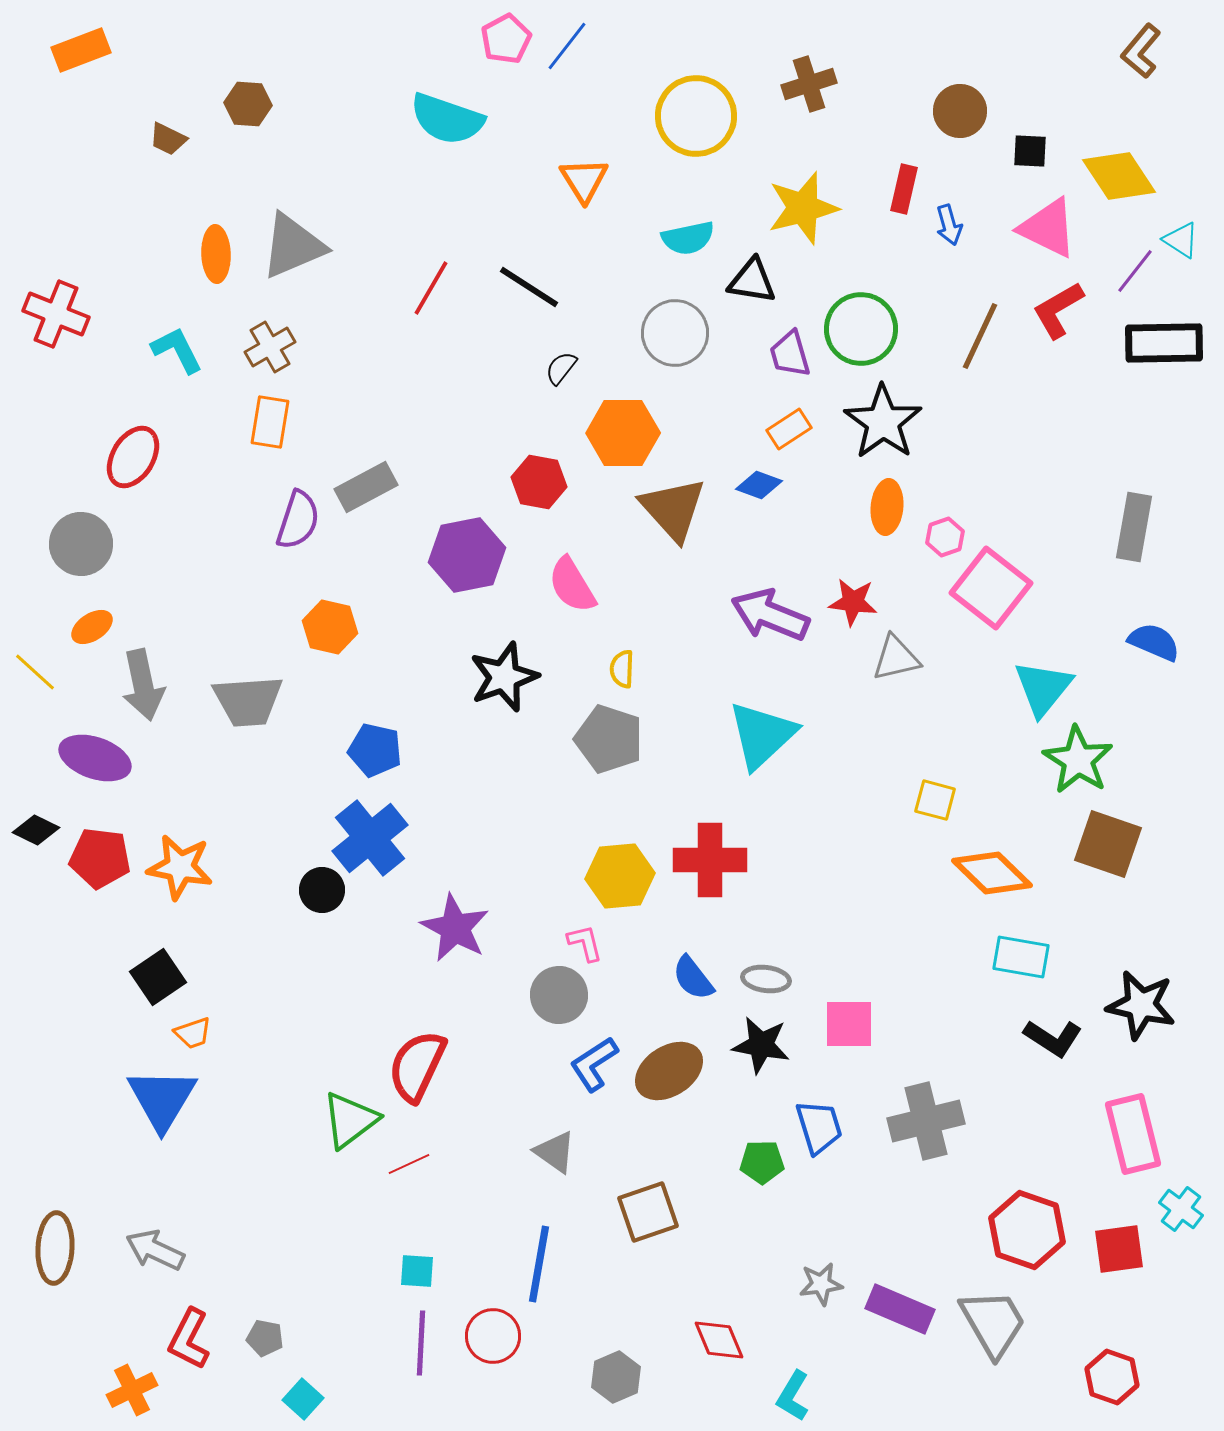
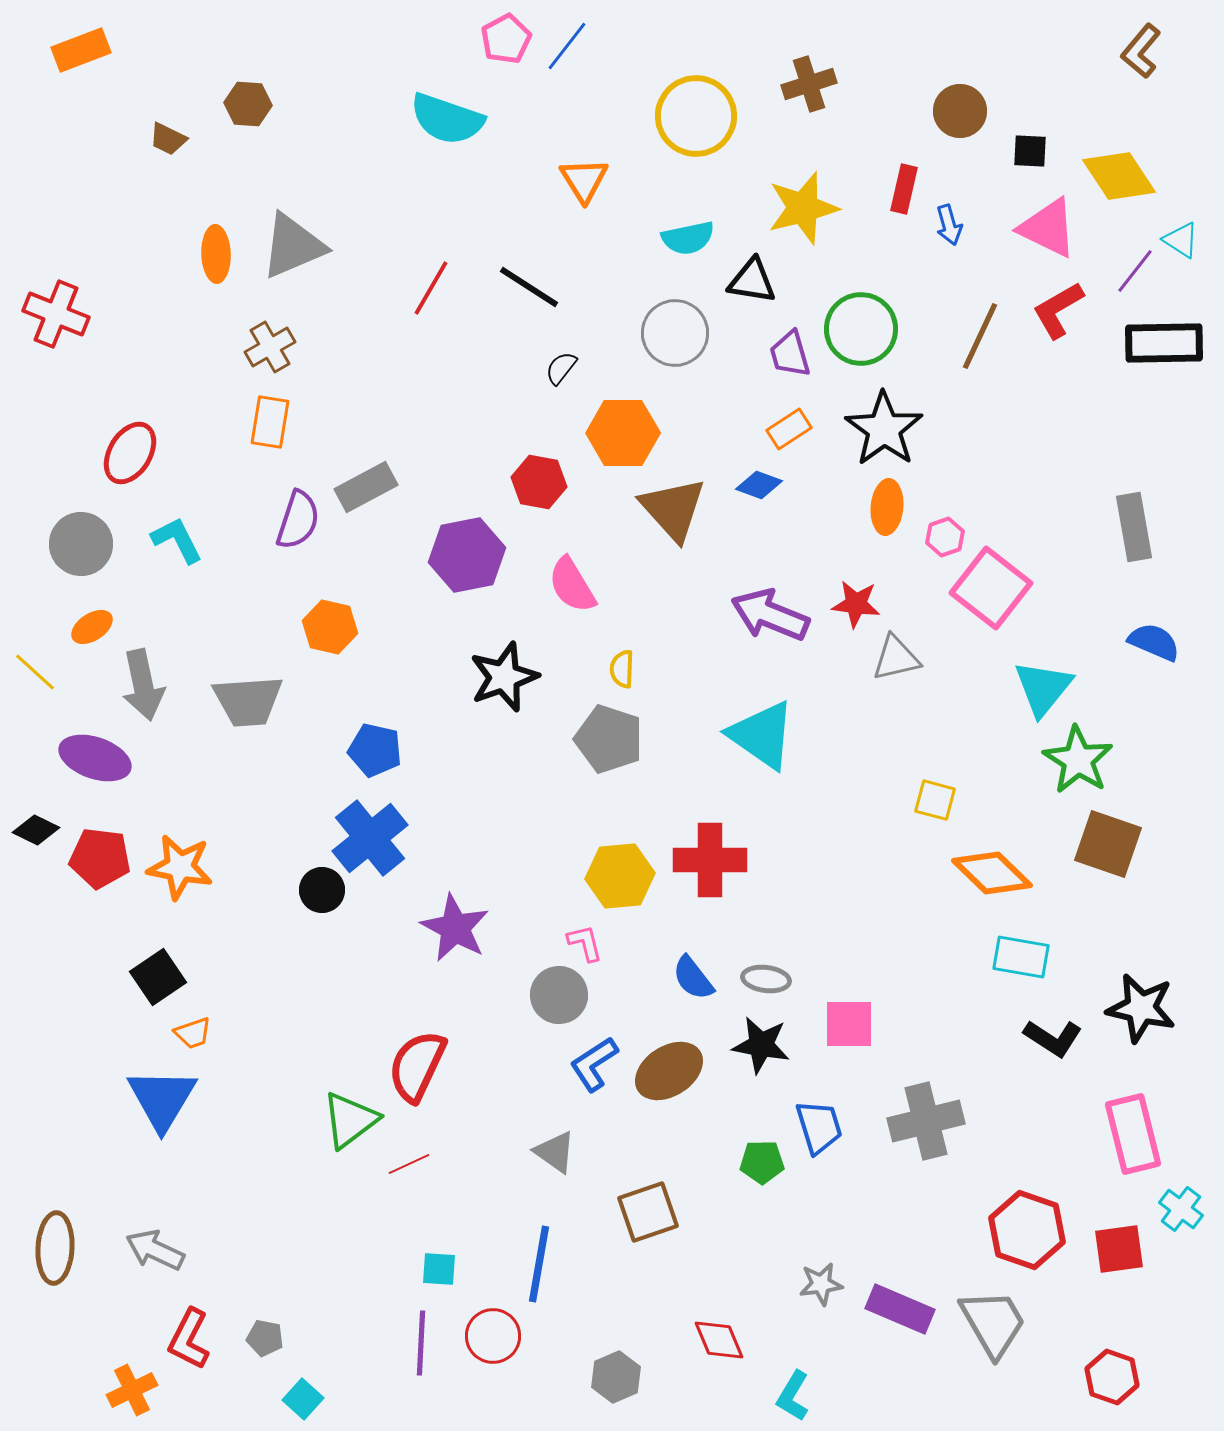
cyan L-shape at (177, 350): moved 190 px down
black star at (883, 422): moved 1 px right, 7 px down
red ellipse at (133, 457): moved 3 px left, 4 px up
gray rectangle at (1134, 527): rotated 20 degrees counterclockwise
red star at (853, 602): moved 3 px right, 2 px down
cyan triangle at (762, 735): rotated 42 degrees counterclockwise
black star at (1141, 1005): moved 3 px down
cyan square at (417, 1271): moved 22 px right, 2 px up
